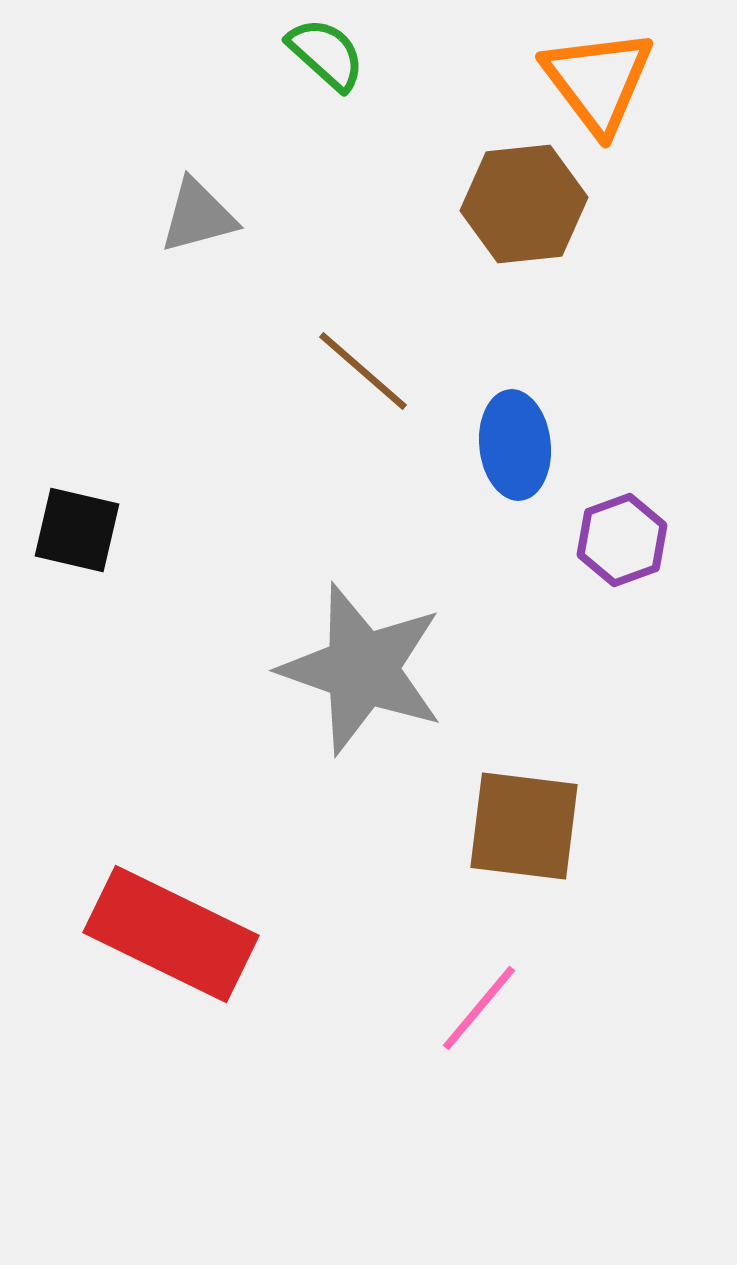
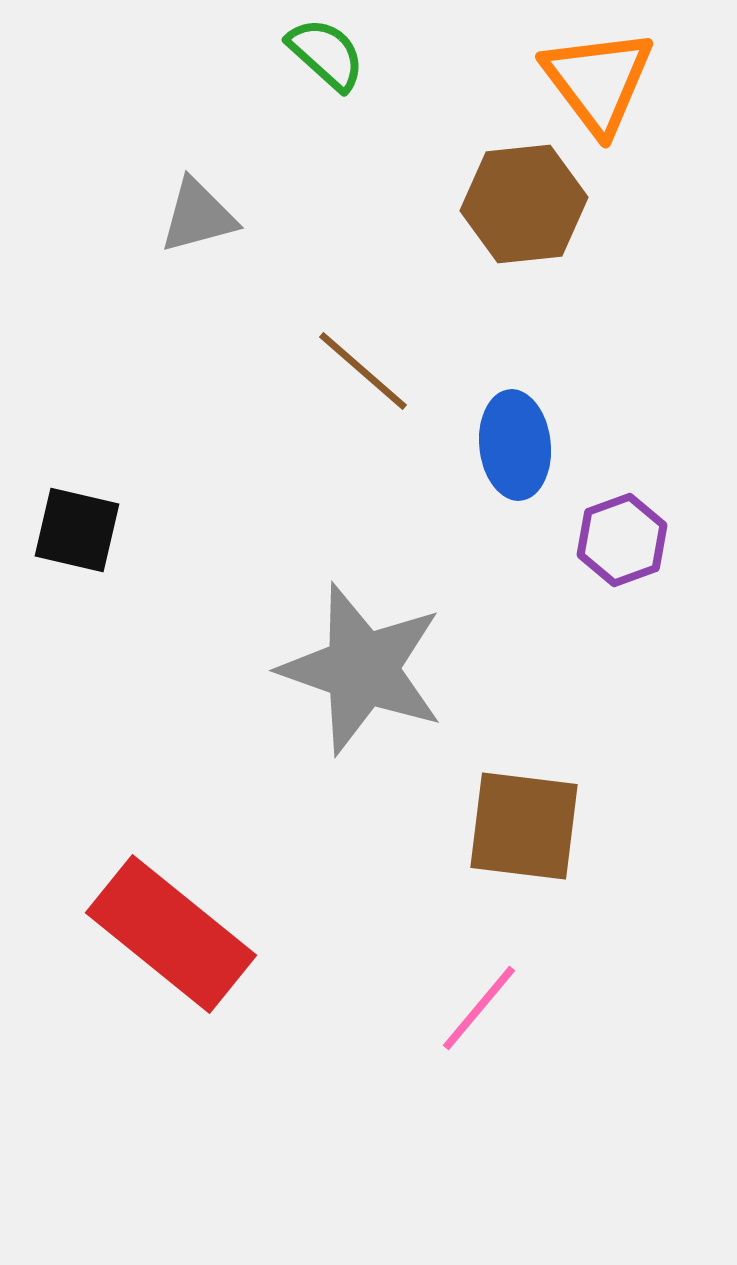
red rectangle: rotated 13 degrees clockwise
